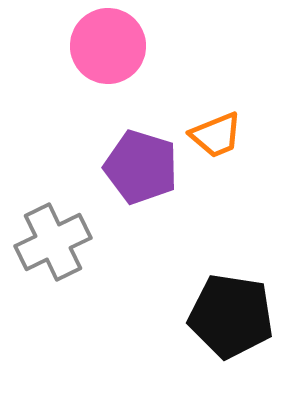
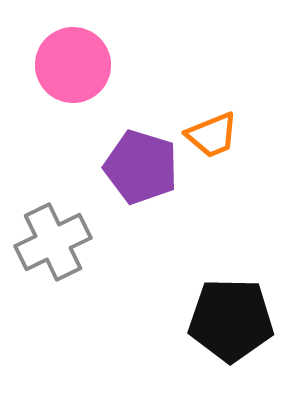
pink circle: moved 35 px left, 19 px down
orange trapezoid: moved 4 px left
black pentagon: moved 4 px down; rotated 8 degrees counterclockwise
